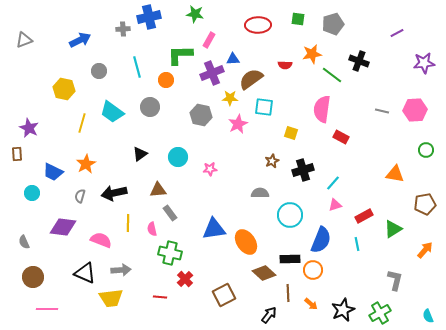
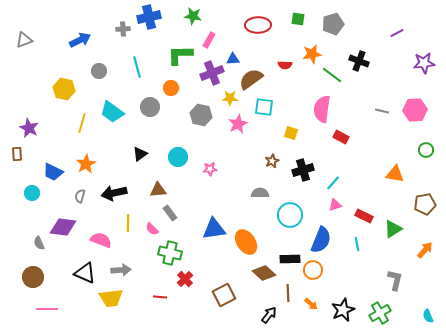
green star at (195, 14): moved 2 px left, 2 px down
orange circle at (166, 80): moved 5 px right, 8 px down
red rectangle at (364, 216): rotated 54 degrees clockwise
pink semicircle at (152, 229): rotated 32 degrees counterclockwise
gray semicircle at (24, 242): moved 15 px right, 1 px down
